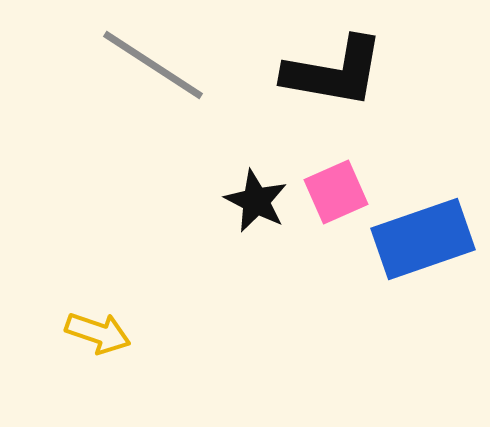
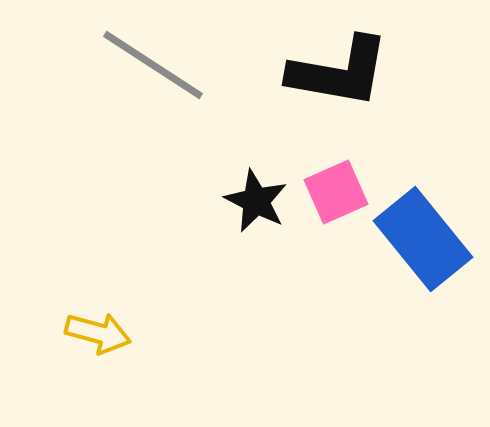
black L-shape: moved 5 px right
blue rectangle: rotated 70 degrees clockwise
yellow arrow: rotated 4 degrees counterclockwise
